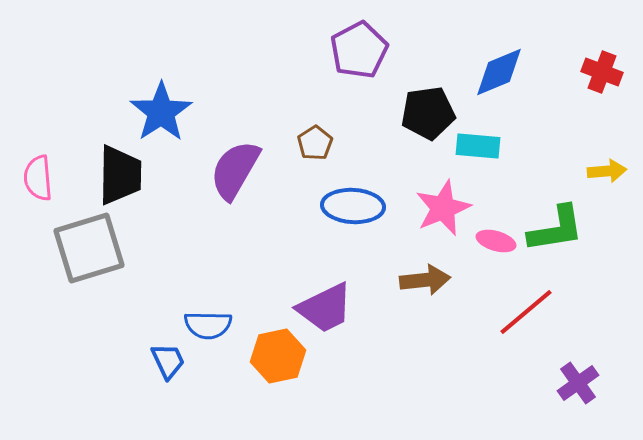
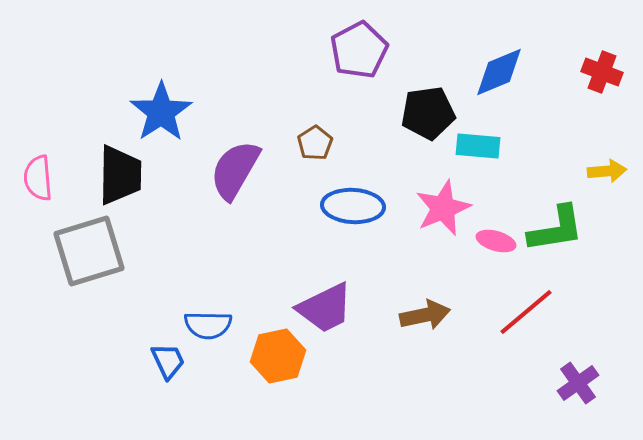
gray square: moved 3 px down
brown arrow: moved 35 px down; rotated 6 degrees counterclockwise
